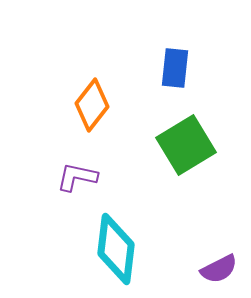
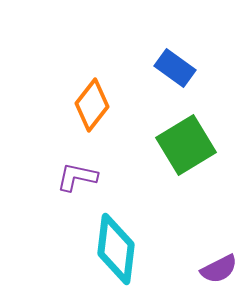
blue rectangle: rotated 60 degrees counterclockwise
